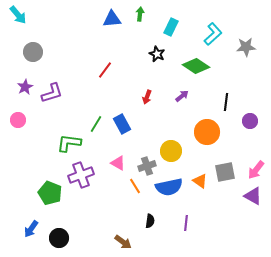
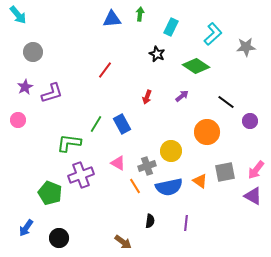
black line: rotated 60 degrees counterclockwise
blue arrow: moved 5 px left, 1 px up
